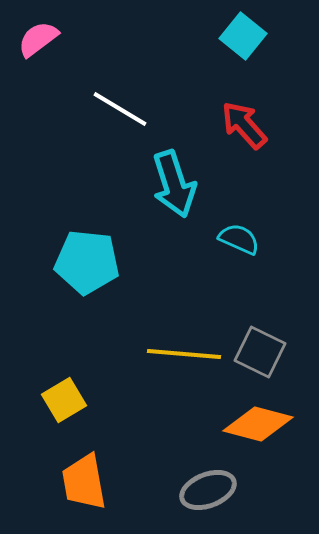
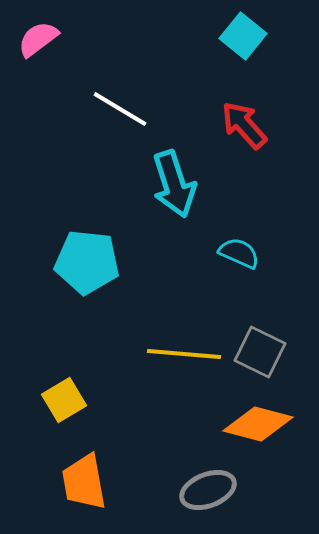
cyan semicircle: moved 14 px down
